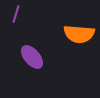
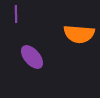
purple line: rotated 18 degrees counterclockwise
